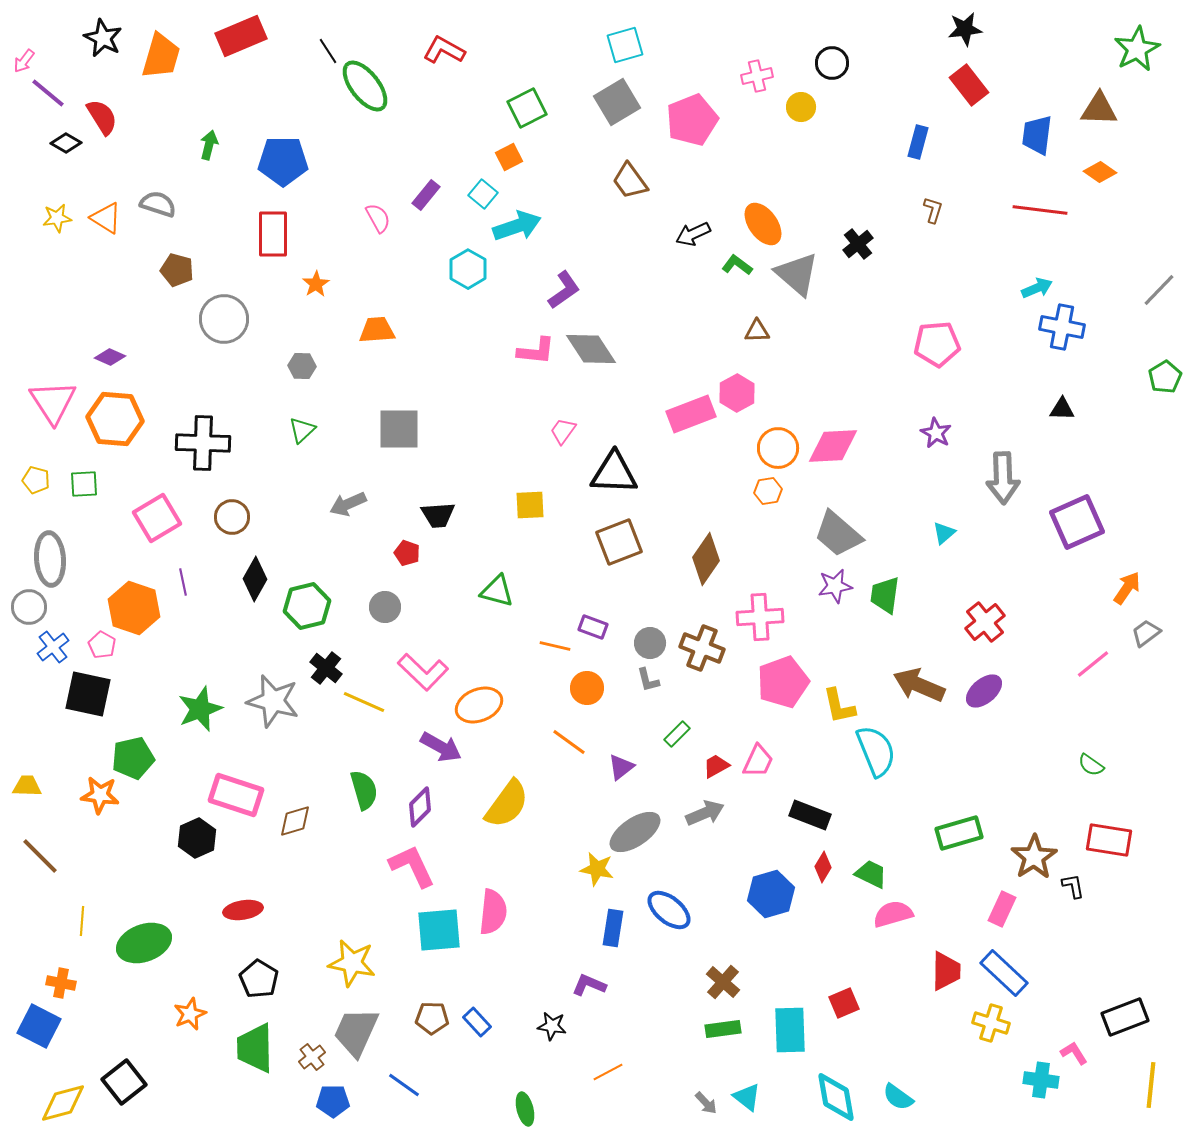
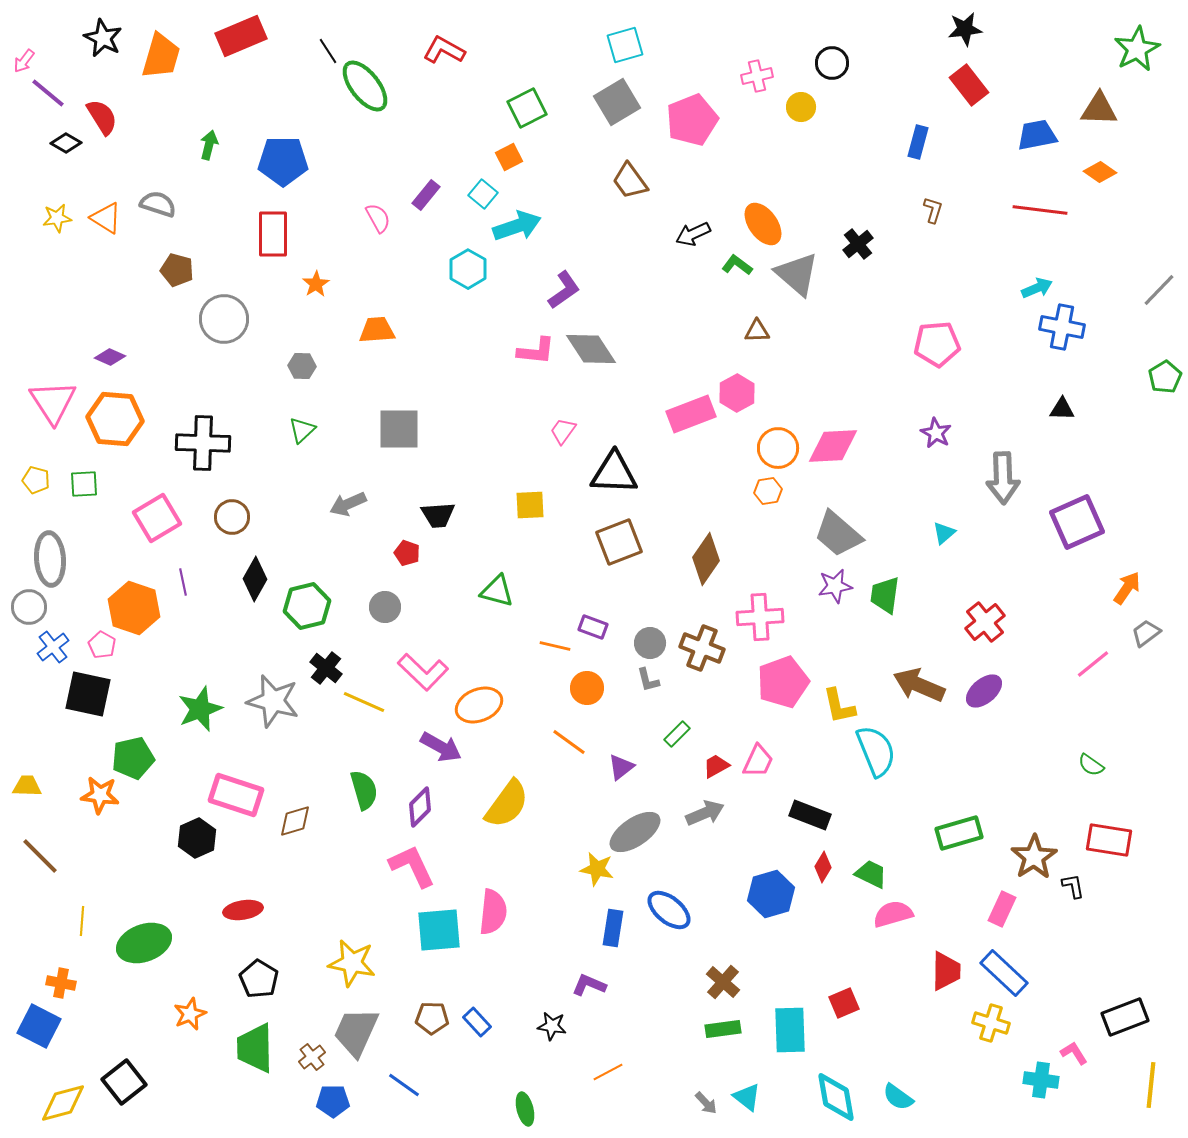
blue trapezoid at (1037, 135): rotated 72 degrees clockwise
